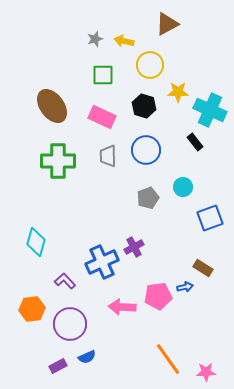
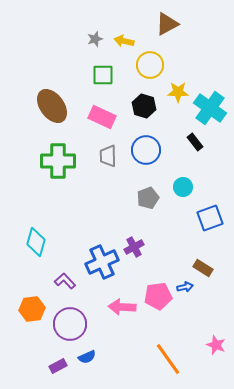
cyan cross: moved 2 px up; rotated 12 degrees clockwise
pink star: moved 10 px right, 27 px up; rotated 24 degrees clockwise
